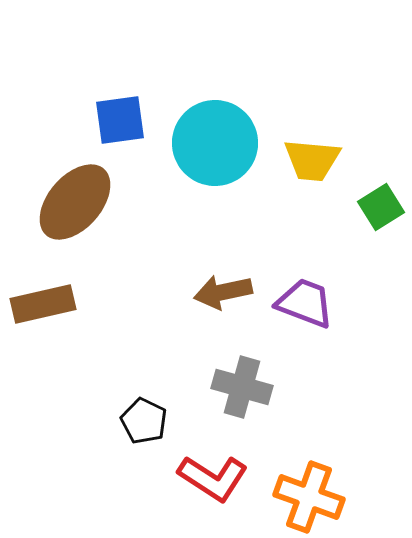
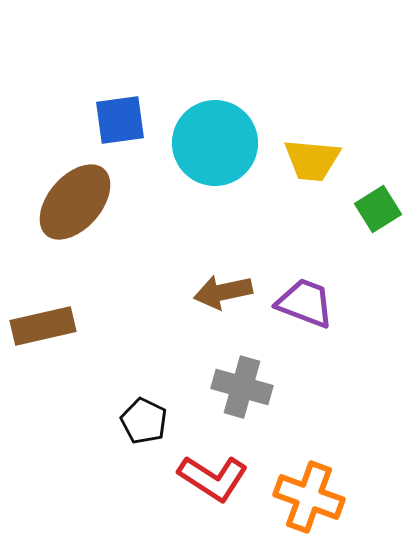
green square: moved 3 px left, 2 px down
brown rectangle: moved 22 px down
